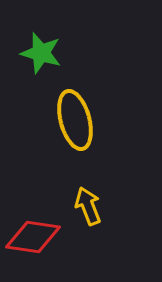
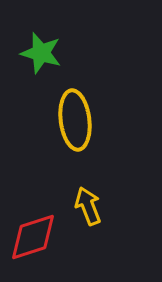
yellow ellipse: rotated 8 degrees clockwise
red diamond: rotated 26 degrees counterclockwise
